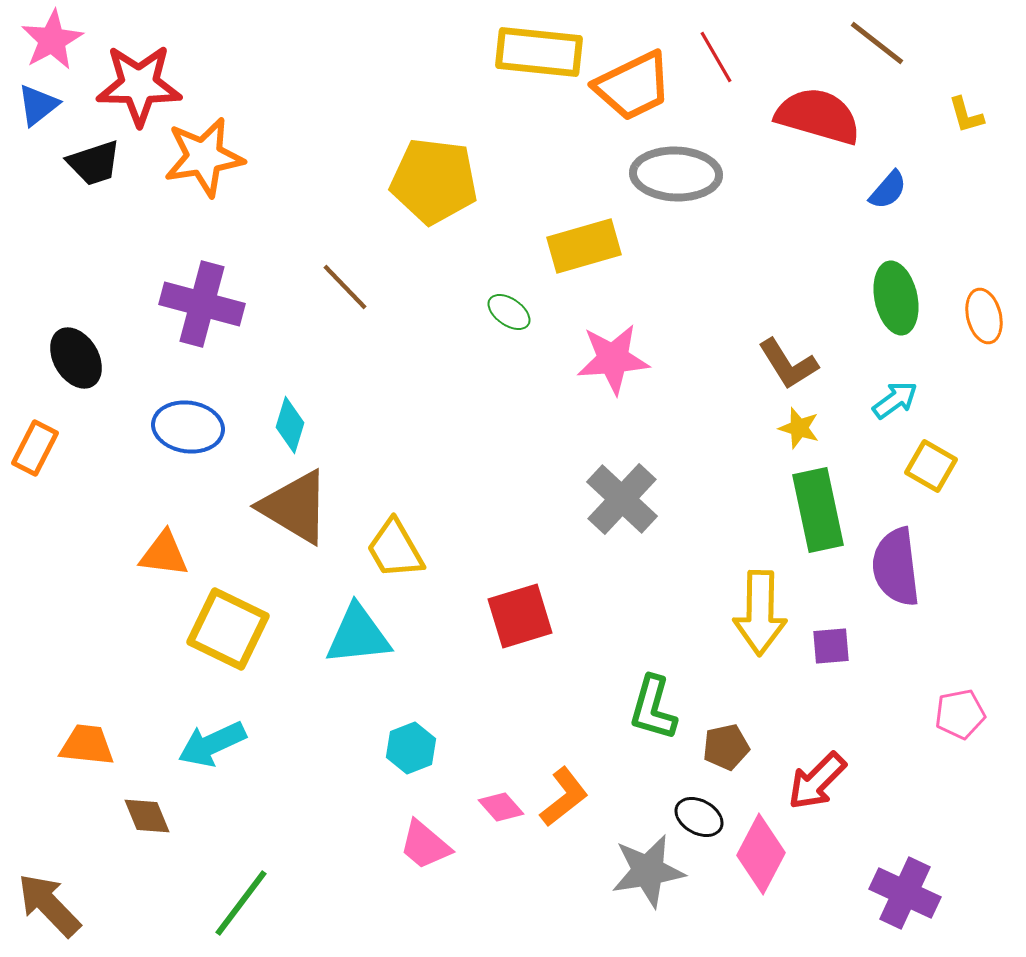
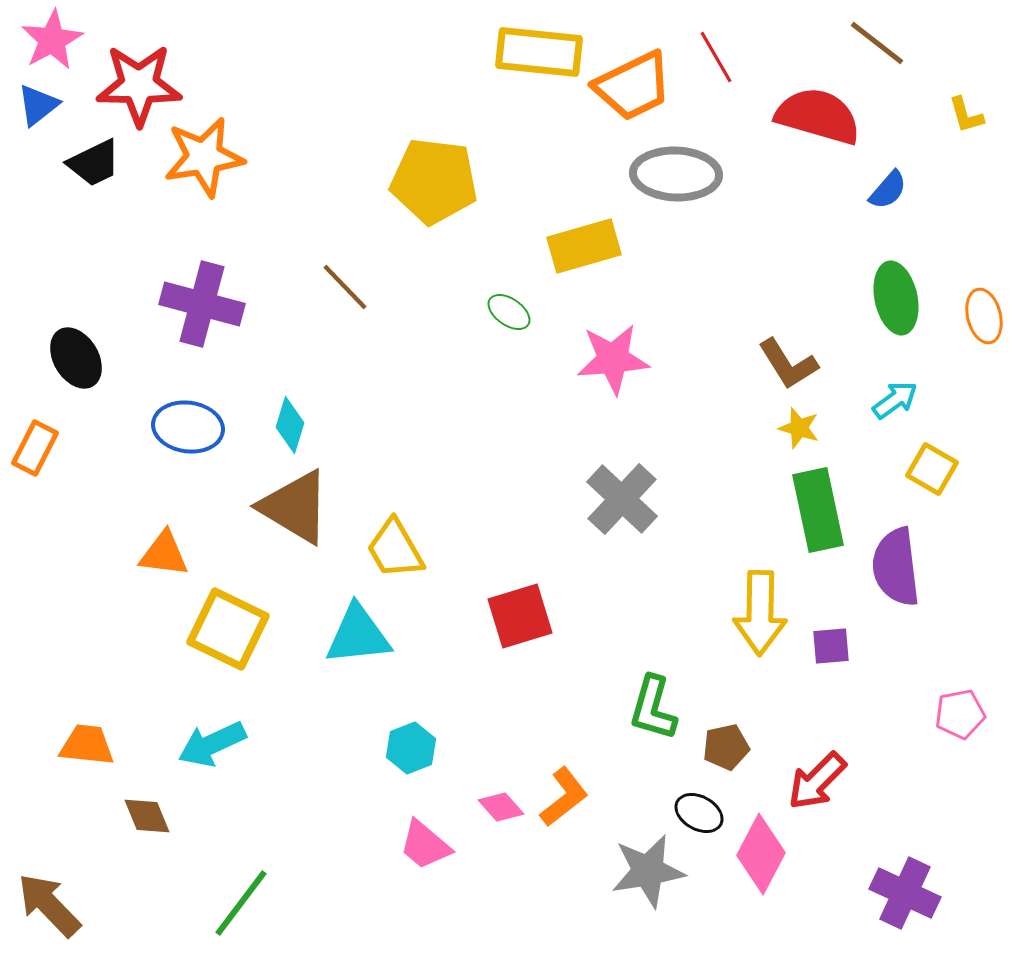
black trapezoid at (94, 163): rotated 8 degrees counterclockwise
yellow square at (931, 466): moved 1 px right, 3 px down
black ellipse at (699, 817): moved 4 px up
